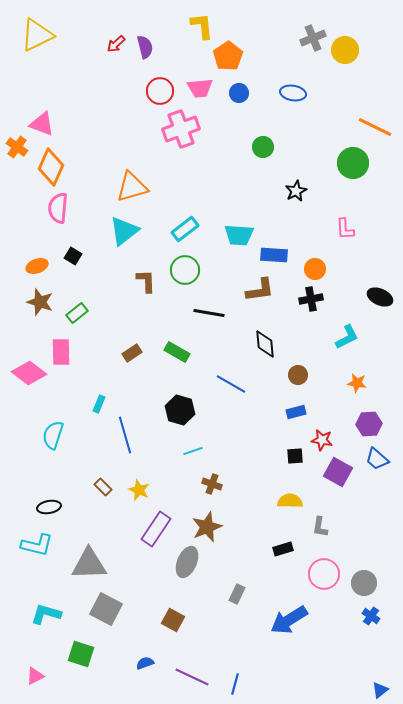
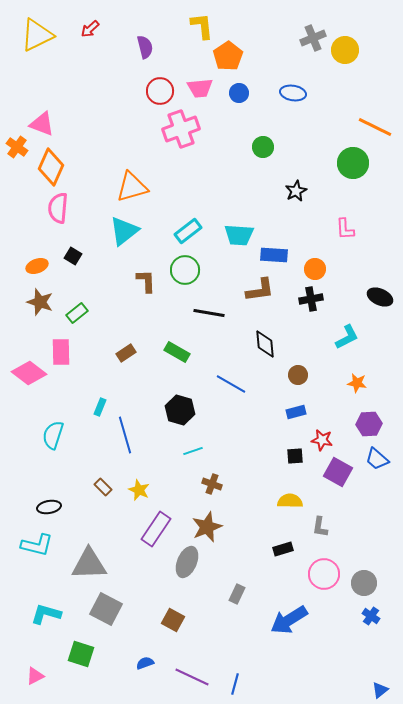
red arrow at (116, 44): moved 26 px left, 15 px up
cyan rectangle at (185, 229): moved 3 px right, 2 px down
brown rectangle at (132, 353): moved 6 px left
cyan rectangle at (99, 404): moved 1 px right, 3 px down
